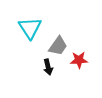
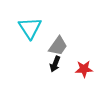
red star: moved 5 px right, 9 px down
black arrow: moved 7 px right, 3 px up; rotated 35 degrees clockwise
